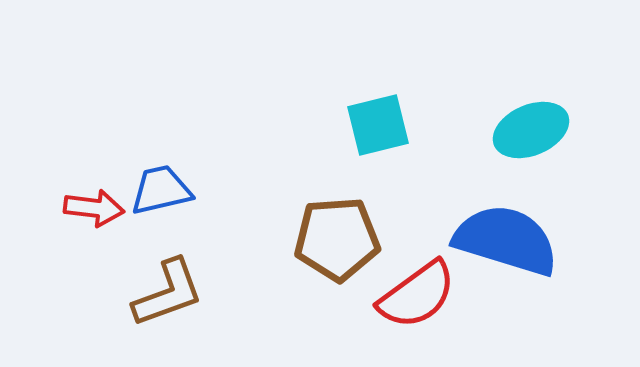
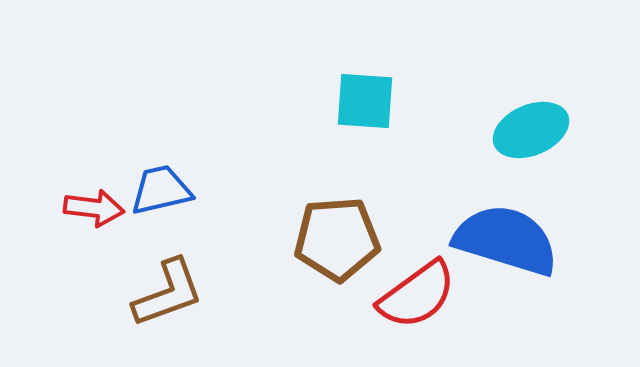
cyan square: moved 13 px left, 24 px up; rotated 18 degrees clockwise
